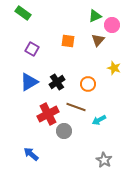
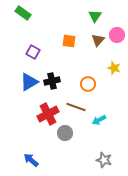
green triangle: rotated 32 degrees counterclockwise
pink circle: moved 5 px right, 10 px down
orange square: moved 1 px right
purple square: moved 1 px right, 3 px down
black cross: moved 5 px left, 1 px up; rotated 21 degrees clockwise
gray circle: moved 1 px right, 2 px down
blue arrow: moved 6 px down
gray star: rotated 14 degrees counterclockwise
